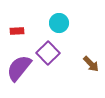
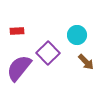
cyan circle: moved 18 px right, 12 px down
brown arrow: moved 5 px left, 2 px up
